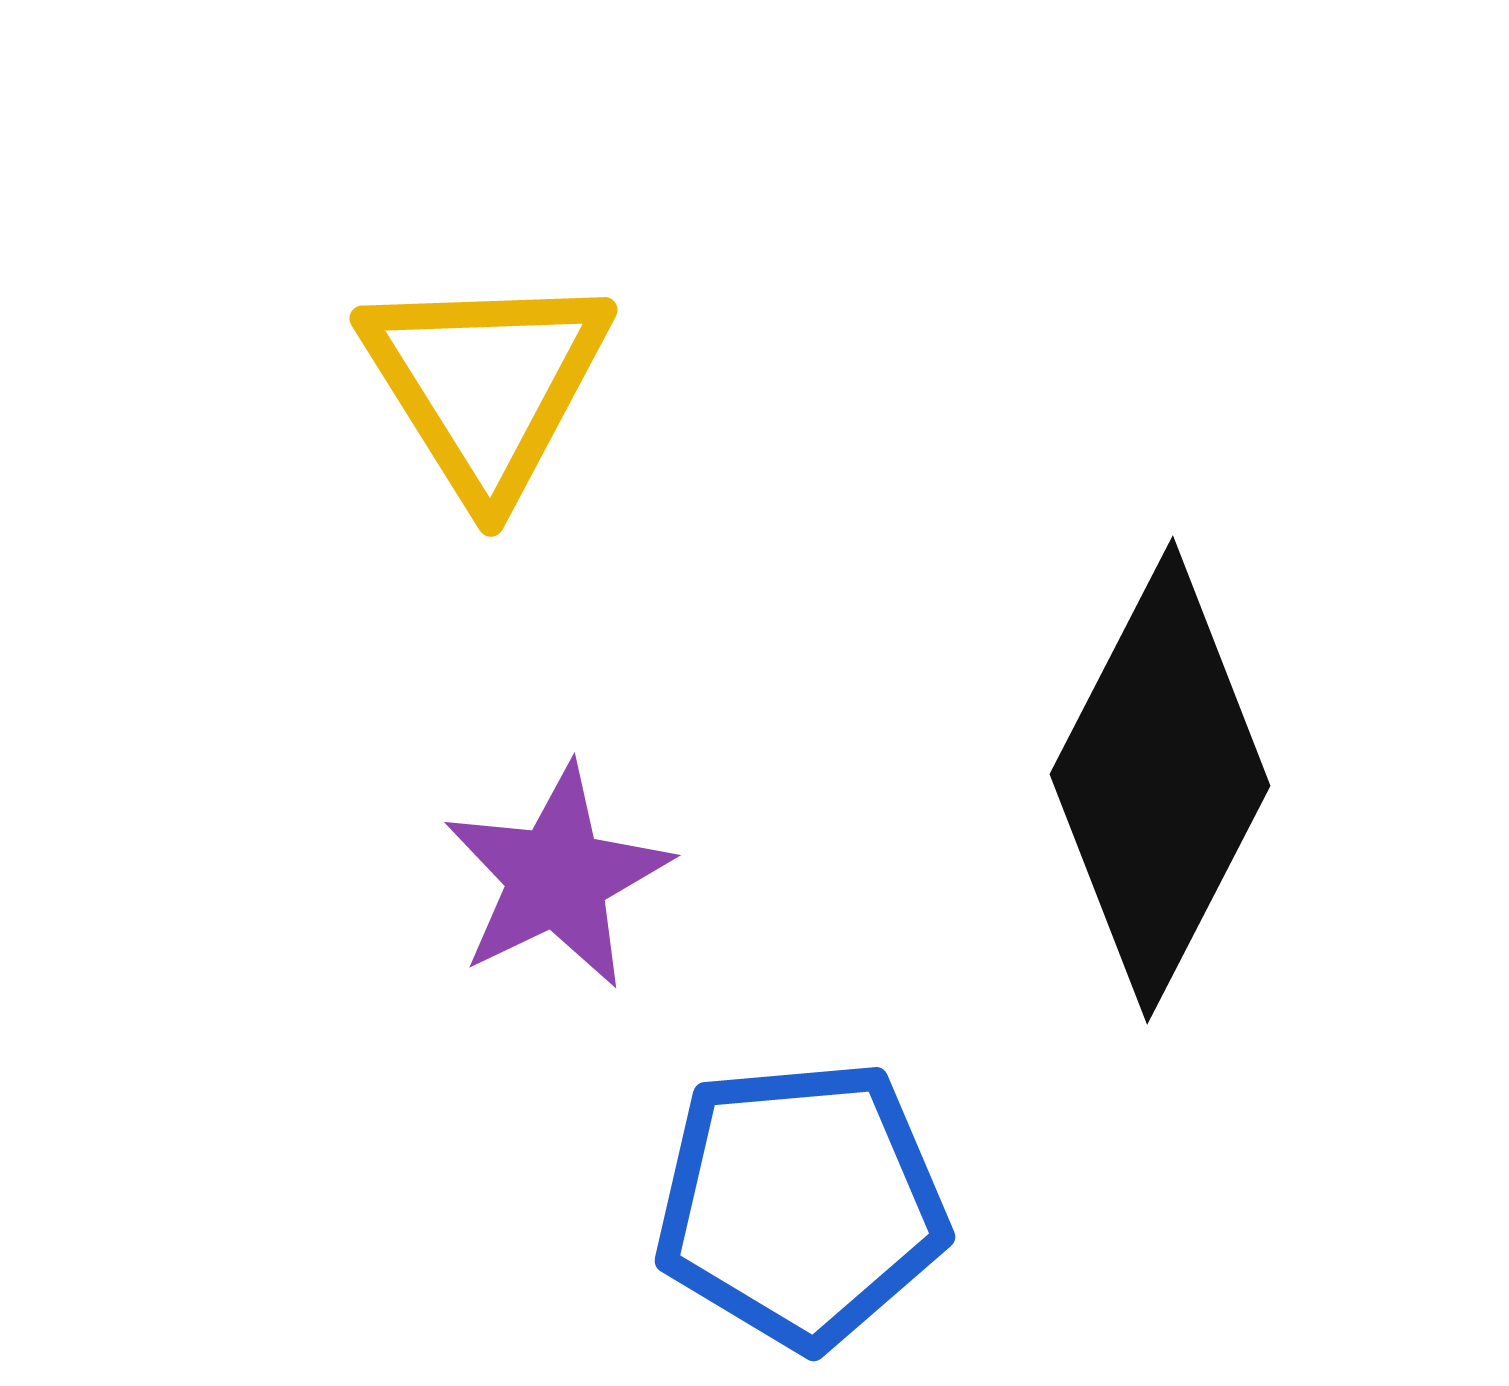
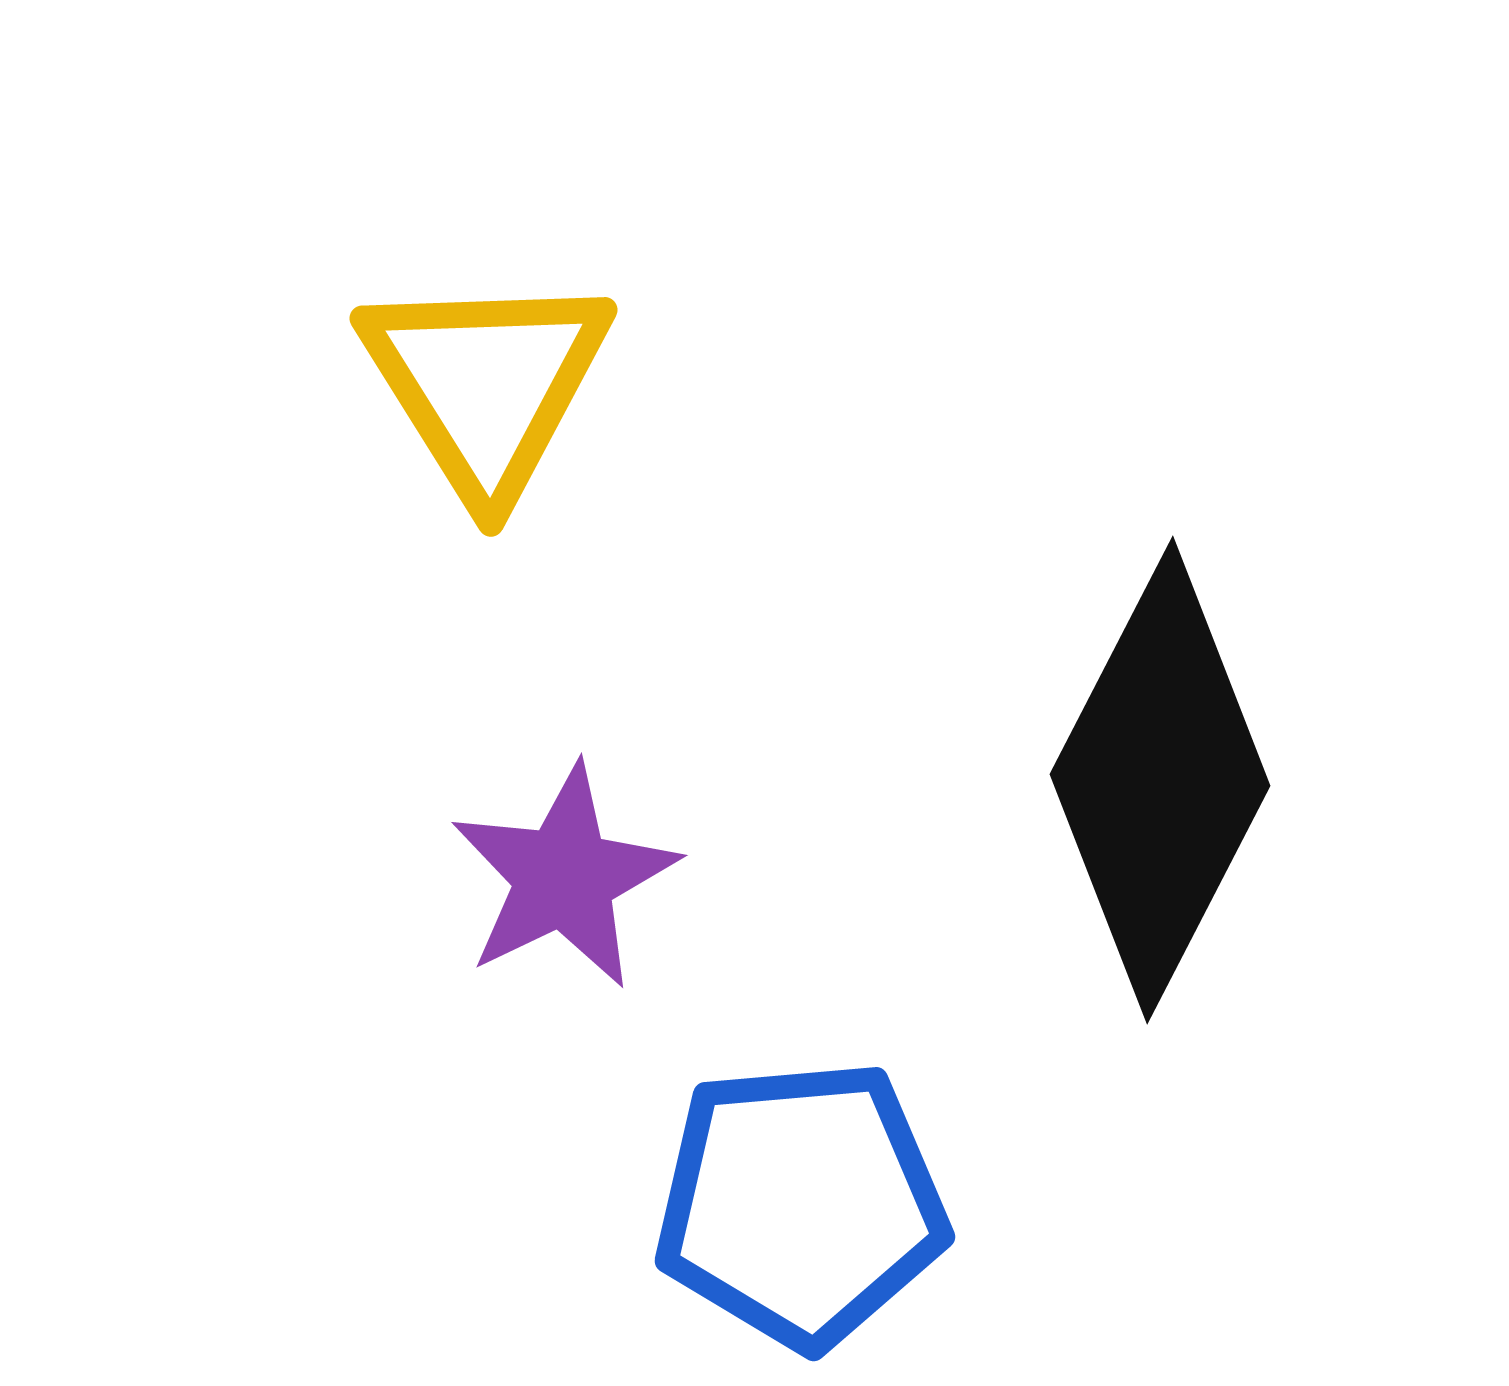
purple star: moved 7 px right
